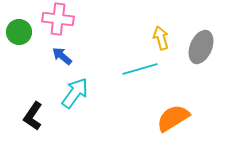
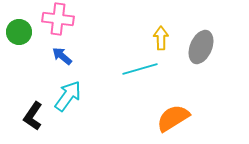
yellow arrow: rotated 15 degrees clockwise
cyan arrow: moved 7 px left, 3 px down
